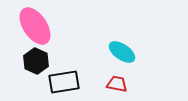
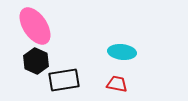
cyan ellipse: rotated 28 degrees counterclockwise
black rectangle: moved 2 px up
